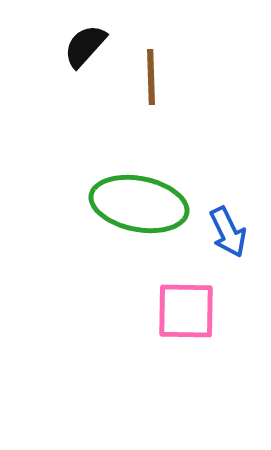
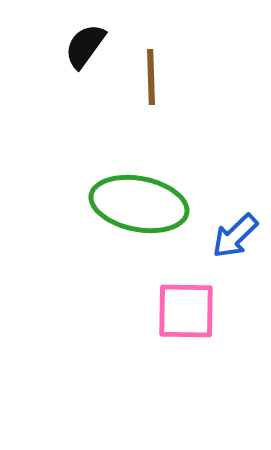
black semicircle: rotated 6 degrees counterclockwise
blue arrow: moved 7 px right, 4 px down; rotated 72 degrees clockwise
